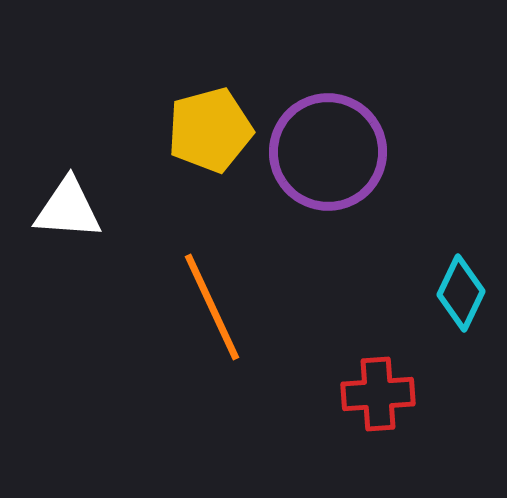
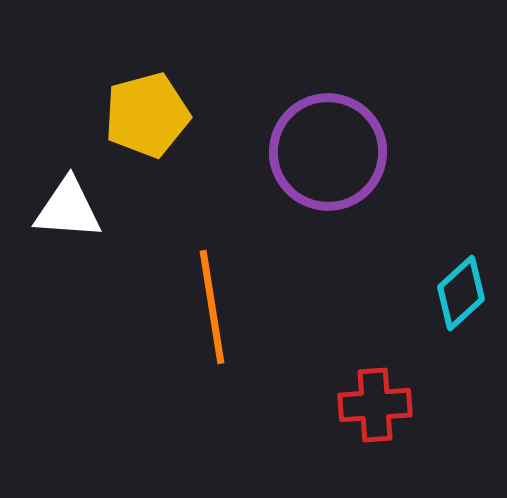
yellow pentagon: moved 63 px left, 15 px up
cyan diamond: rotated 22 degrees clockwise
orange line: rotated 16 degrees clockwise
red cross: moved 3 px left, 11 px down
